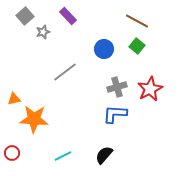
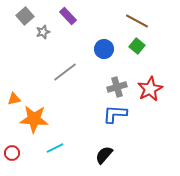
cyan line: moved 8 px left, 8 px up
